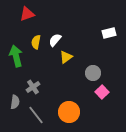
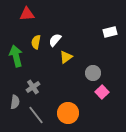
red triangle: rotated 14 degrees clockwise
white rectangle: moved 1 px right, 1 px up
orange circle: moved 1 px left, 1 px down
